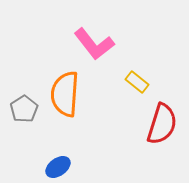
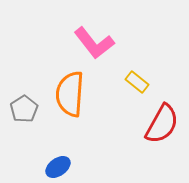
pink L-shape: moved 1 px up
orange semicircle: moved 5 px right
red semicircle: rotated 12 degrees clockwise
